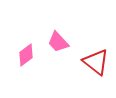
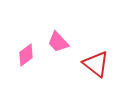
red triangle: moved 2 px down
